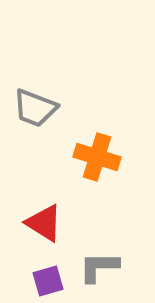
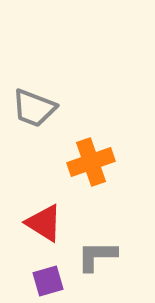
gray trapezoid: moved 1 px left
orange cross: moved 6 px left, 5 px down; rotated 36 degrees counterclockwise
gray L-shape: moved 2 px left, 11 px up
